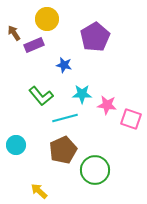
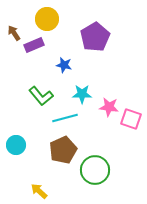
pink star: moved 2 px right, 2 px down
